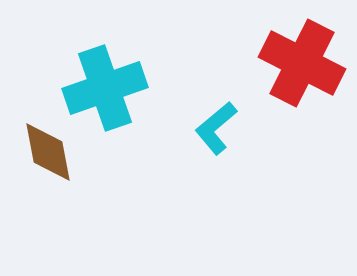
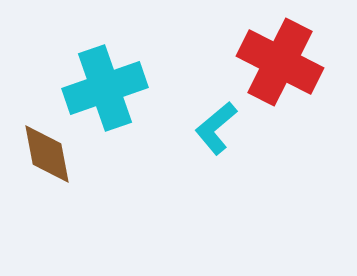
red cross: moved 22 px left, 1 px up
brown diamond: moved 1 px left, 2 px down
